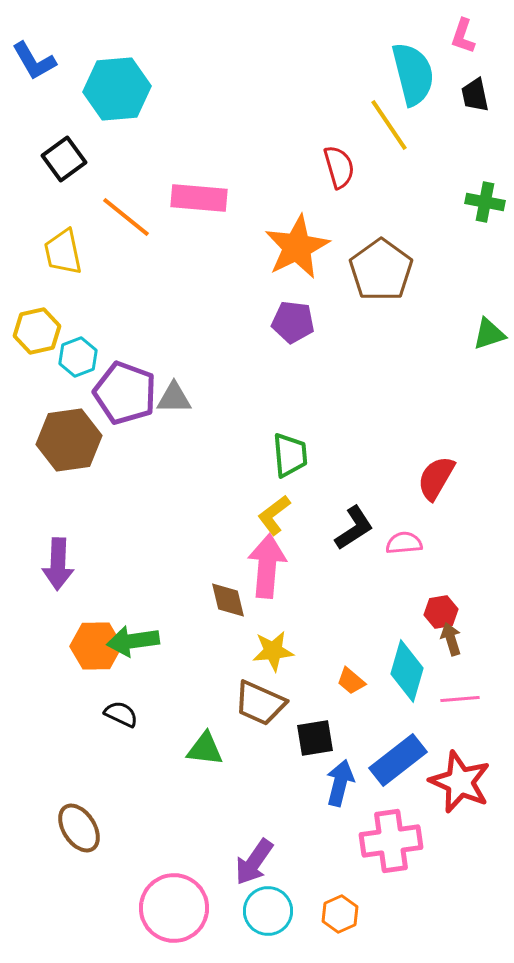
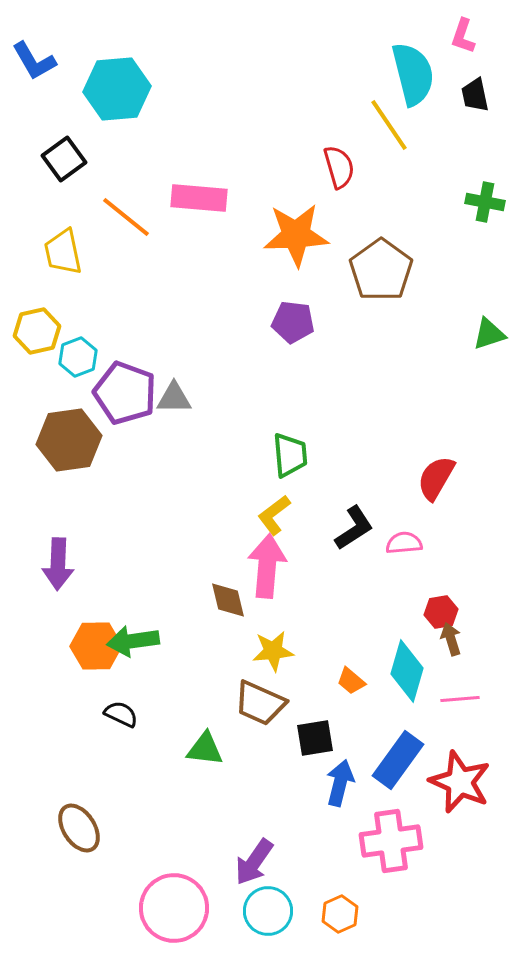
orange star at (297, 247): moved 1 px left, 12 px up; rotated 24 degrees clockwise
blue rectangle at (398, 760): rotated 16 degrees counterclockwise
